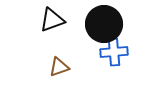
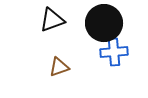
black circle: moved 1 px up
